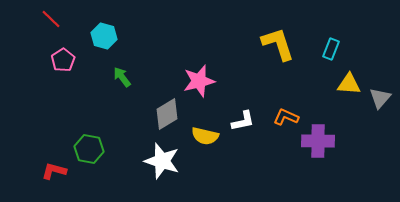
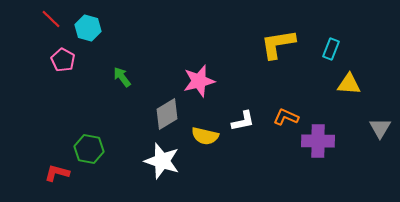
cyan hexagon: moved 16 px left, 8 px up
yellow L-shape: rotated 81 degrees counterclockwise
pink pentagon: rotated 10 degrees counterclockwise
gray triangle: moved 30 px down; rotated 10 degrees counterclockwise
red L-shape: moved 3 px right, 2 px down
